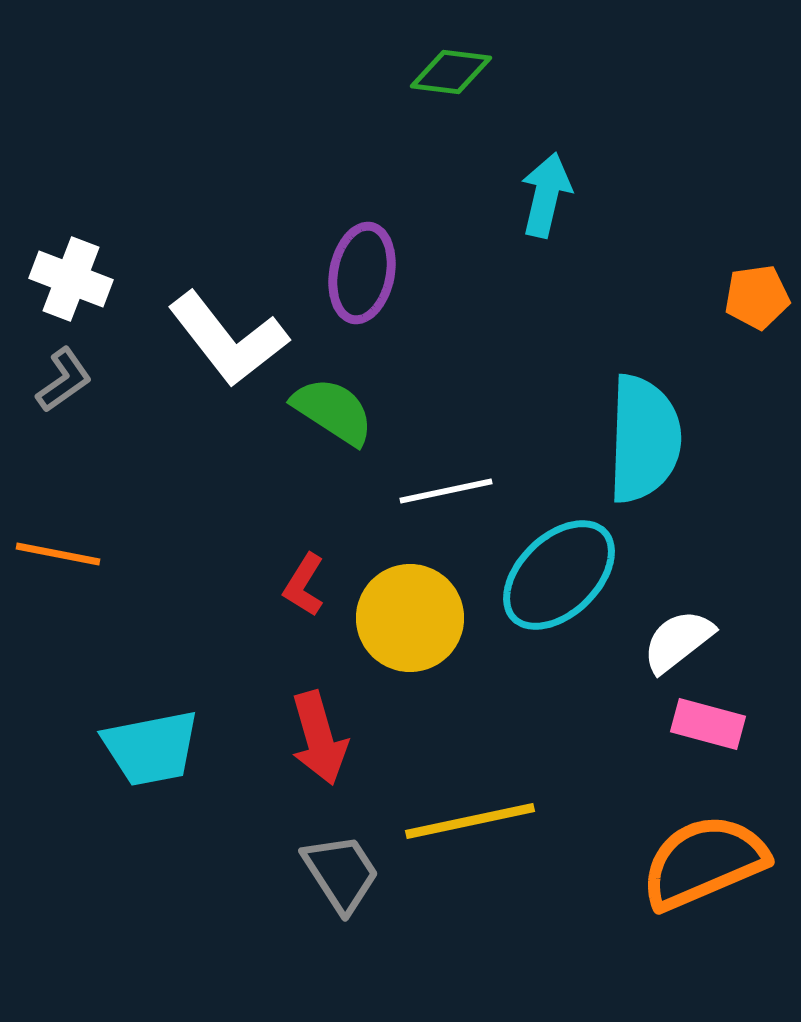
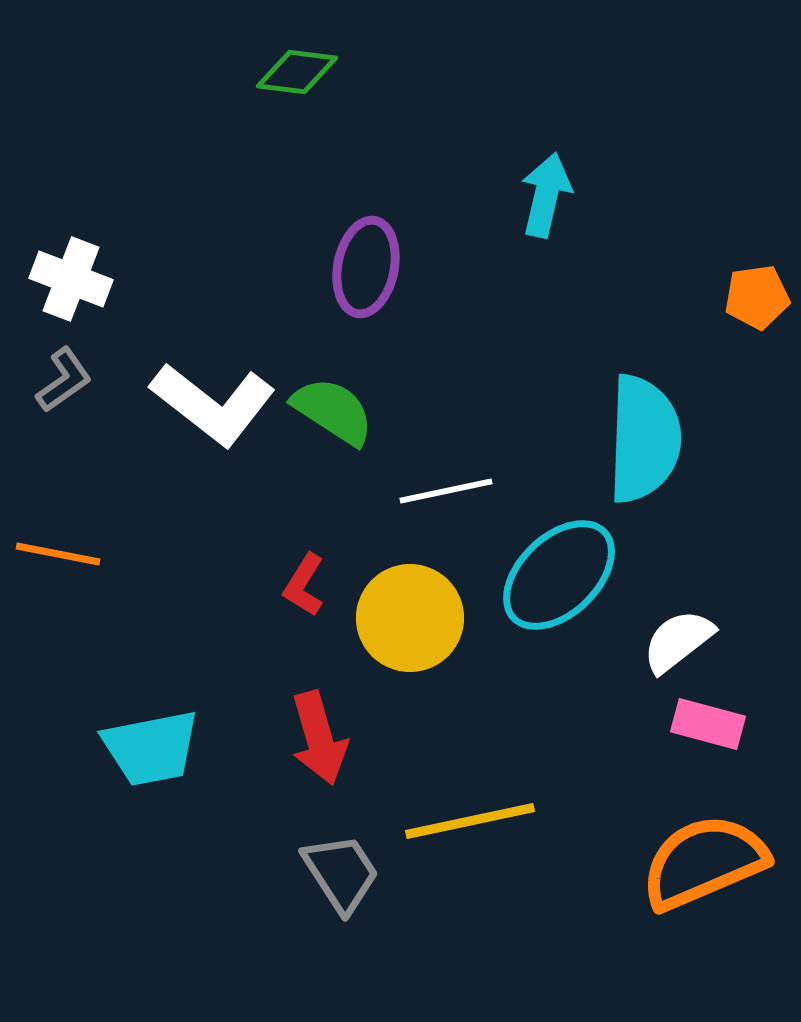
green diamond: moved 154 px left
purple ellipse: moved 4 px right, 6 px up
white L-shape: moved 15 px left, 65 px down; rotated 14 degrees counterclockwise
